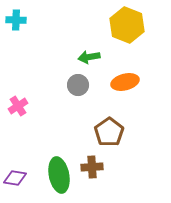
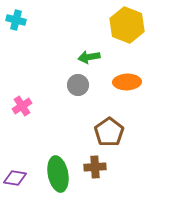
cyan cross: rotated 12 degrees clockwise
orange ellipse: moved 2 px right; rotated 12 degrees clockwise
pink cross: moved 4 px right
brown cross: moved 3 px right
green ellipse: moved 1 px left, 1 px up
